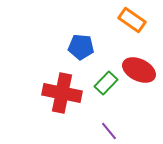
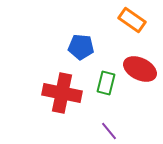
red ellipse: moved 1 px right, 1 px up
green rectangle: rotated 30 degrees counterclockwise
